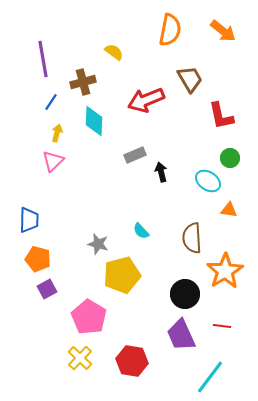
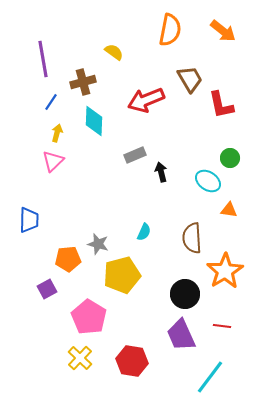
red L-shape: moved 11 px up
cyan semicircle: moved 3 px right, 1 px down; rotated 114 degrees counterclockwise
orange pentagon: moved 30 px right; rotated 20 degrees counterclockwise
